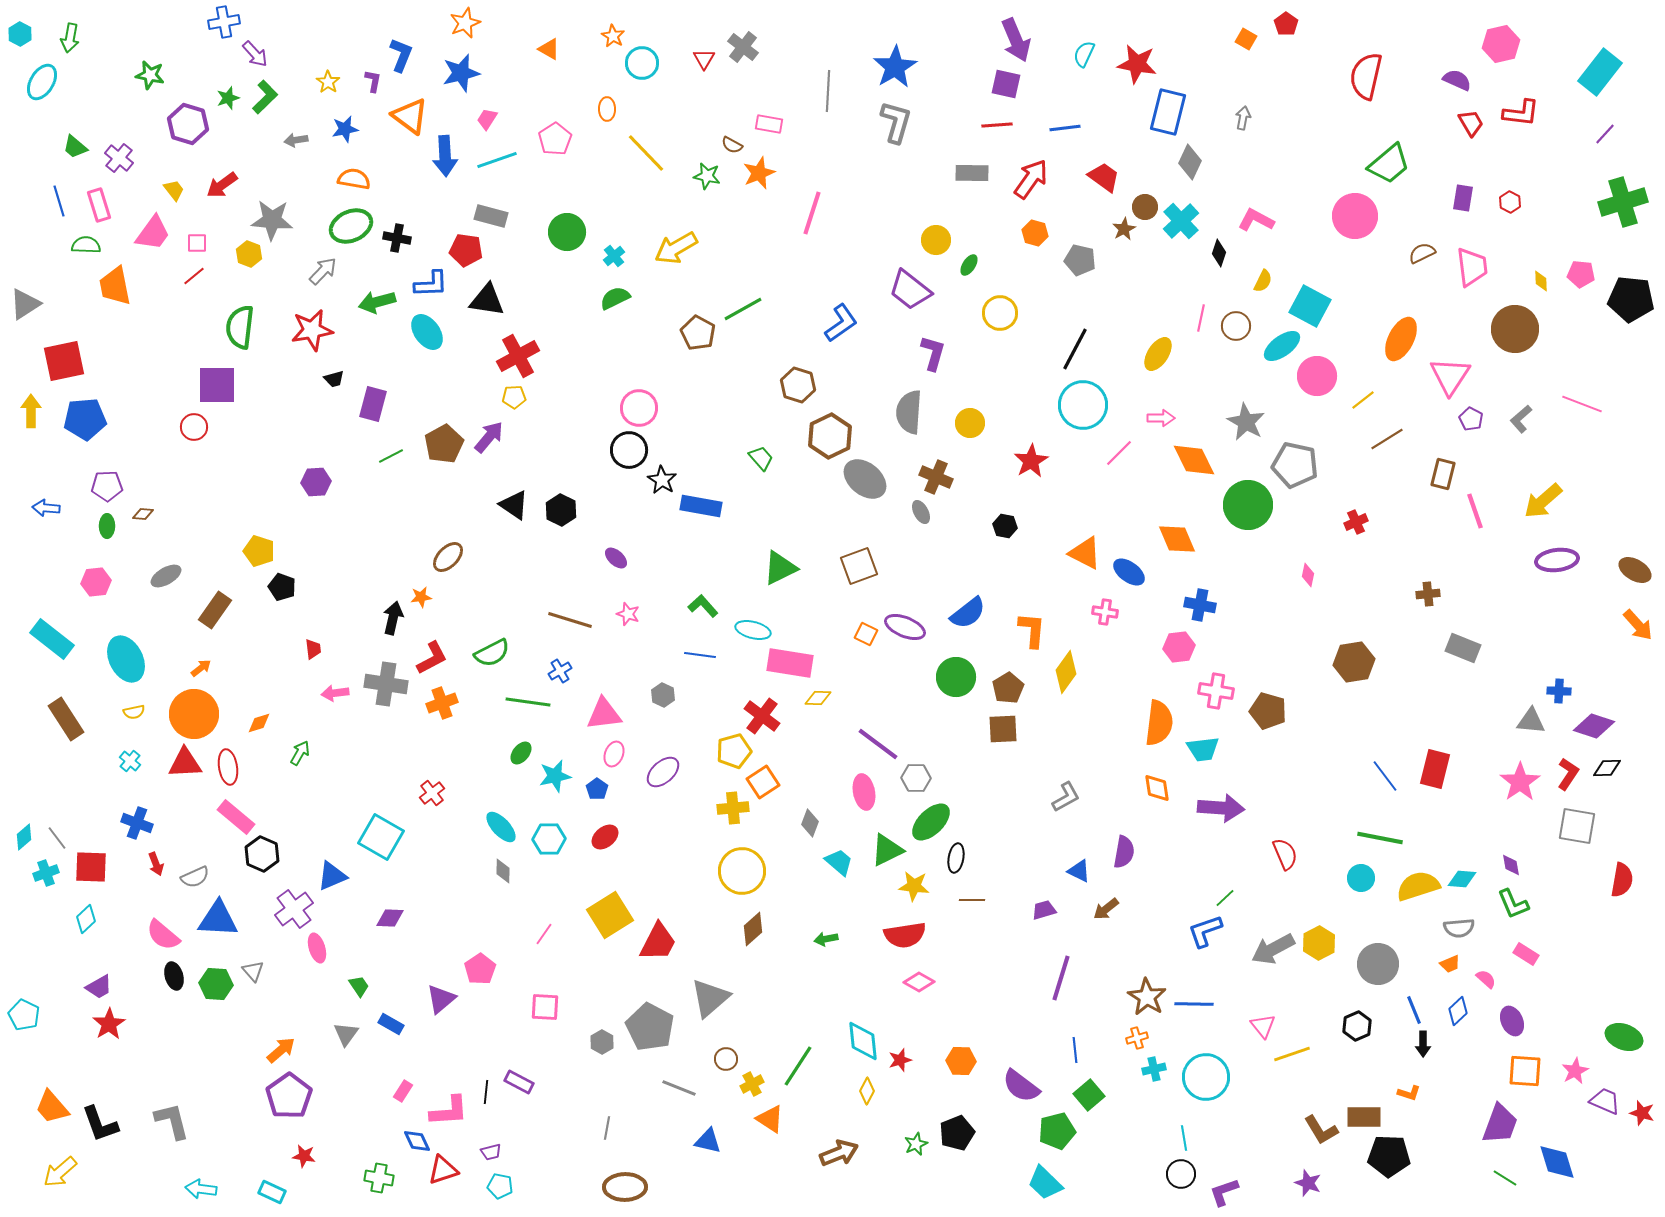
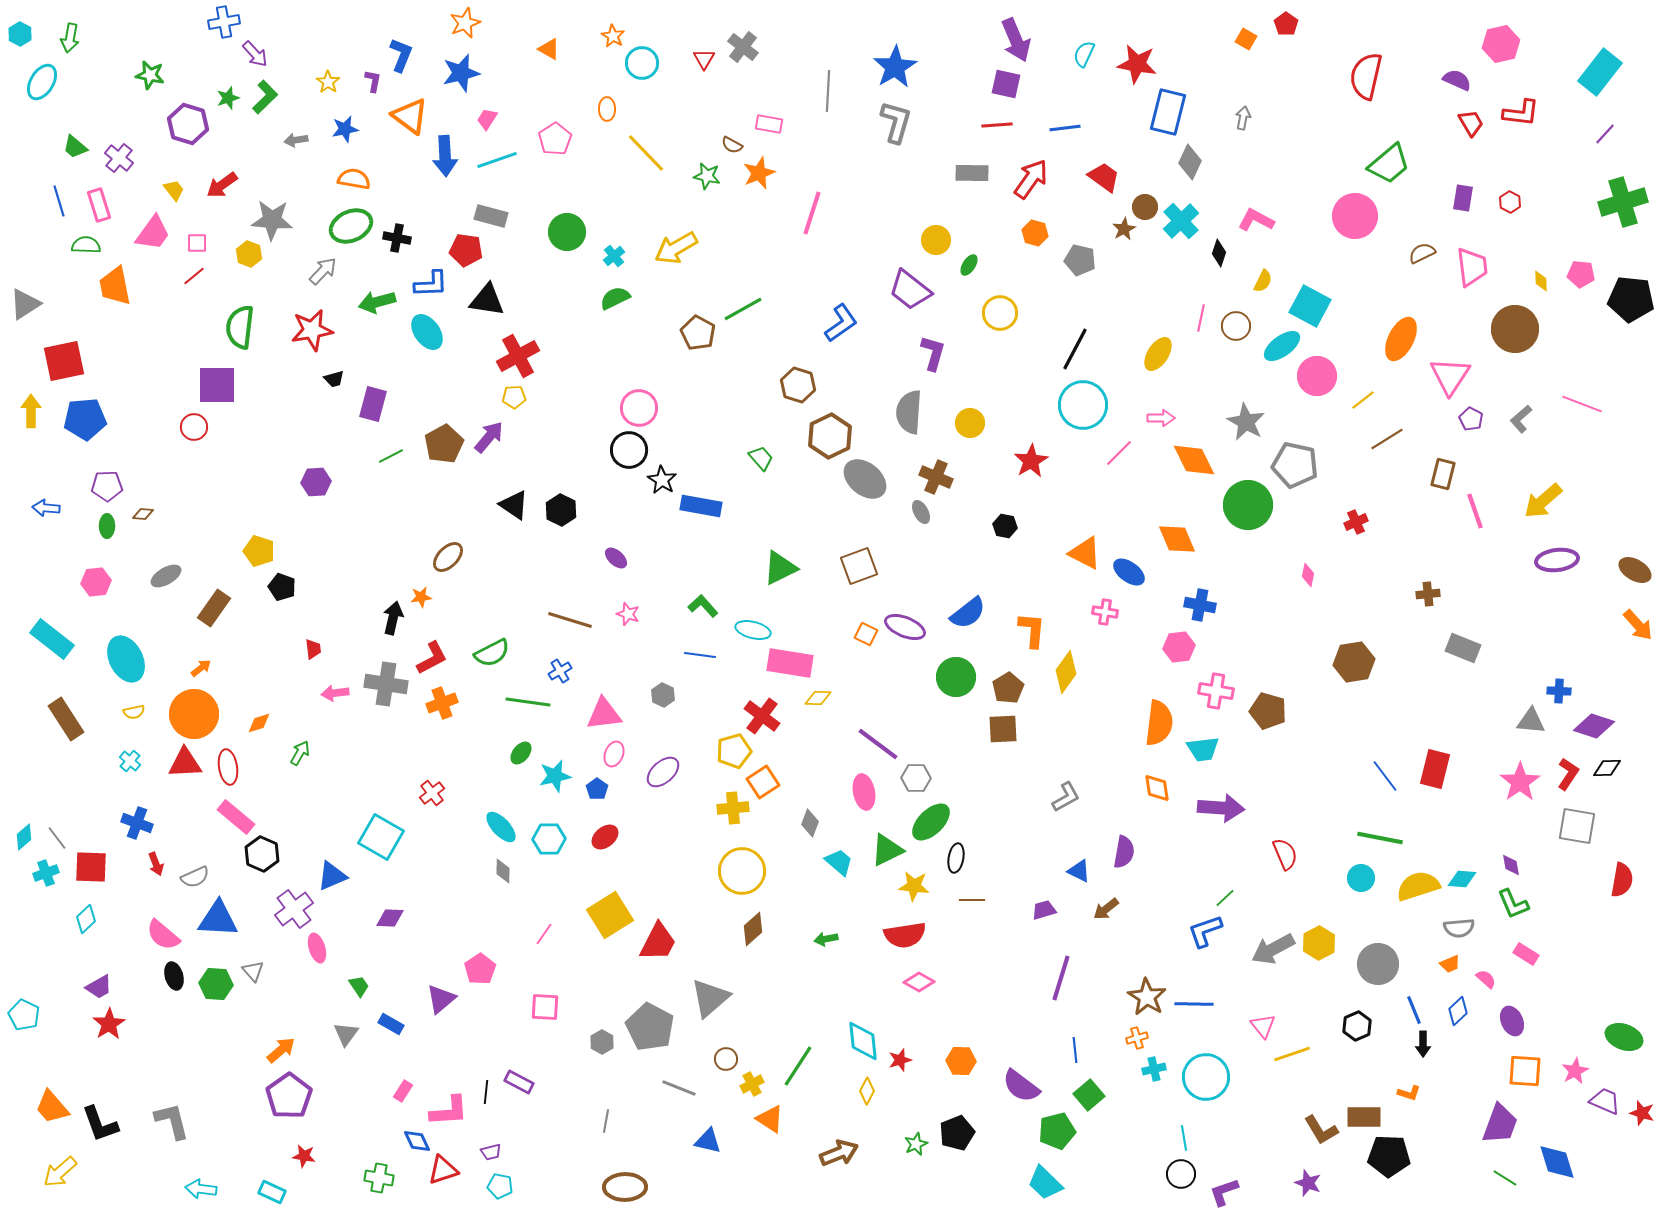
brown rectangle at (215, 610): moved 1 px left, 2 px up
gray line at (607, 1128): moved 1 px left, 7 px up
